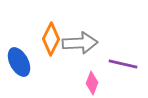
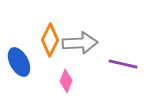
orange diamond: moved 1 px left, 1 px down
pink diamond: moved 26 px left, 2 px up
